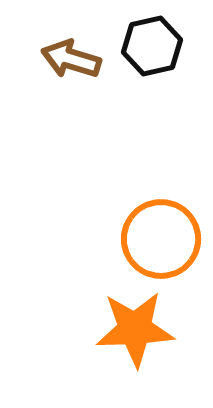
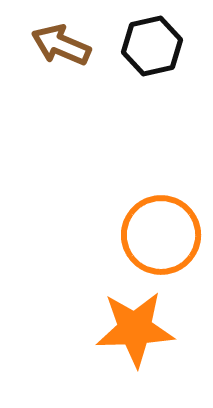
brown arrow: moved 10 px left, 14 px up; rotated 6 degrees clockwise
orange circle: moved 4 px up
